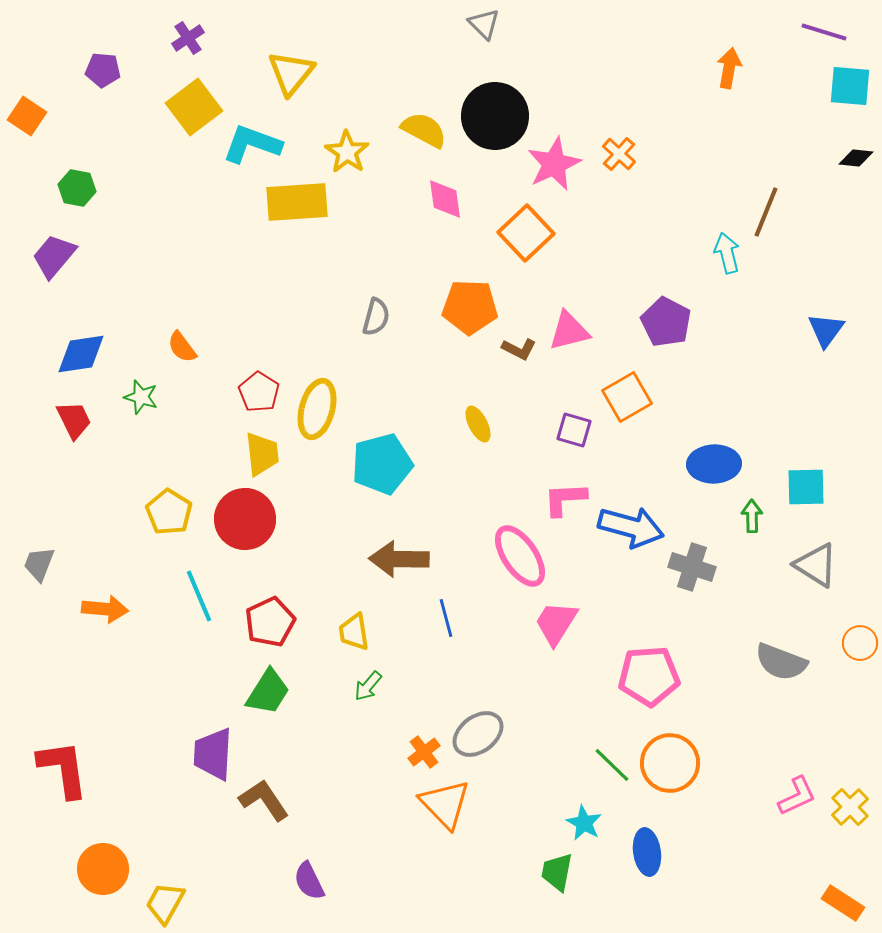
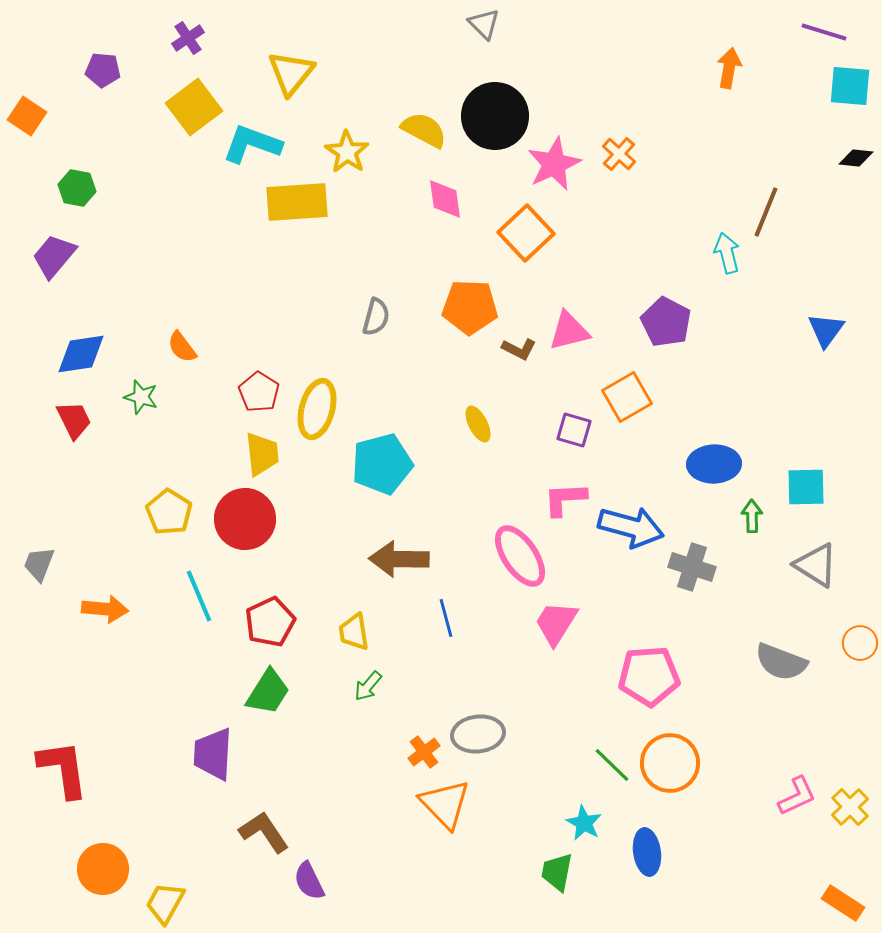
gray ellipse at (478, 734): rotated 30 degrees clockwise
brown L-shape at (264, 800): moved 32 px down
